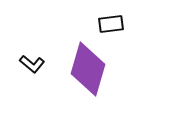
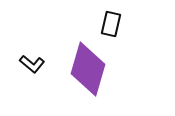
black rectangle: rotated 70 degrees counterclockwise
